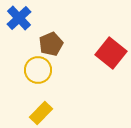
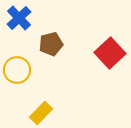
brown pentagon: rotated 10 degrees clockwise
red square: moved 1 px left; rotated 8 degrees clockwise
yellow circle: moved 21 px left
